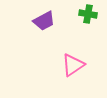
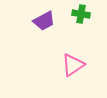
green cross: moved 7 px left
